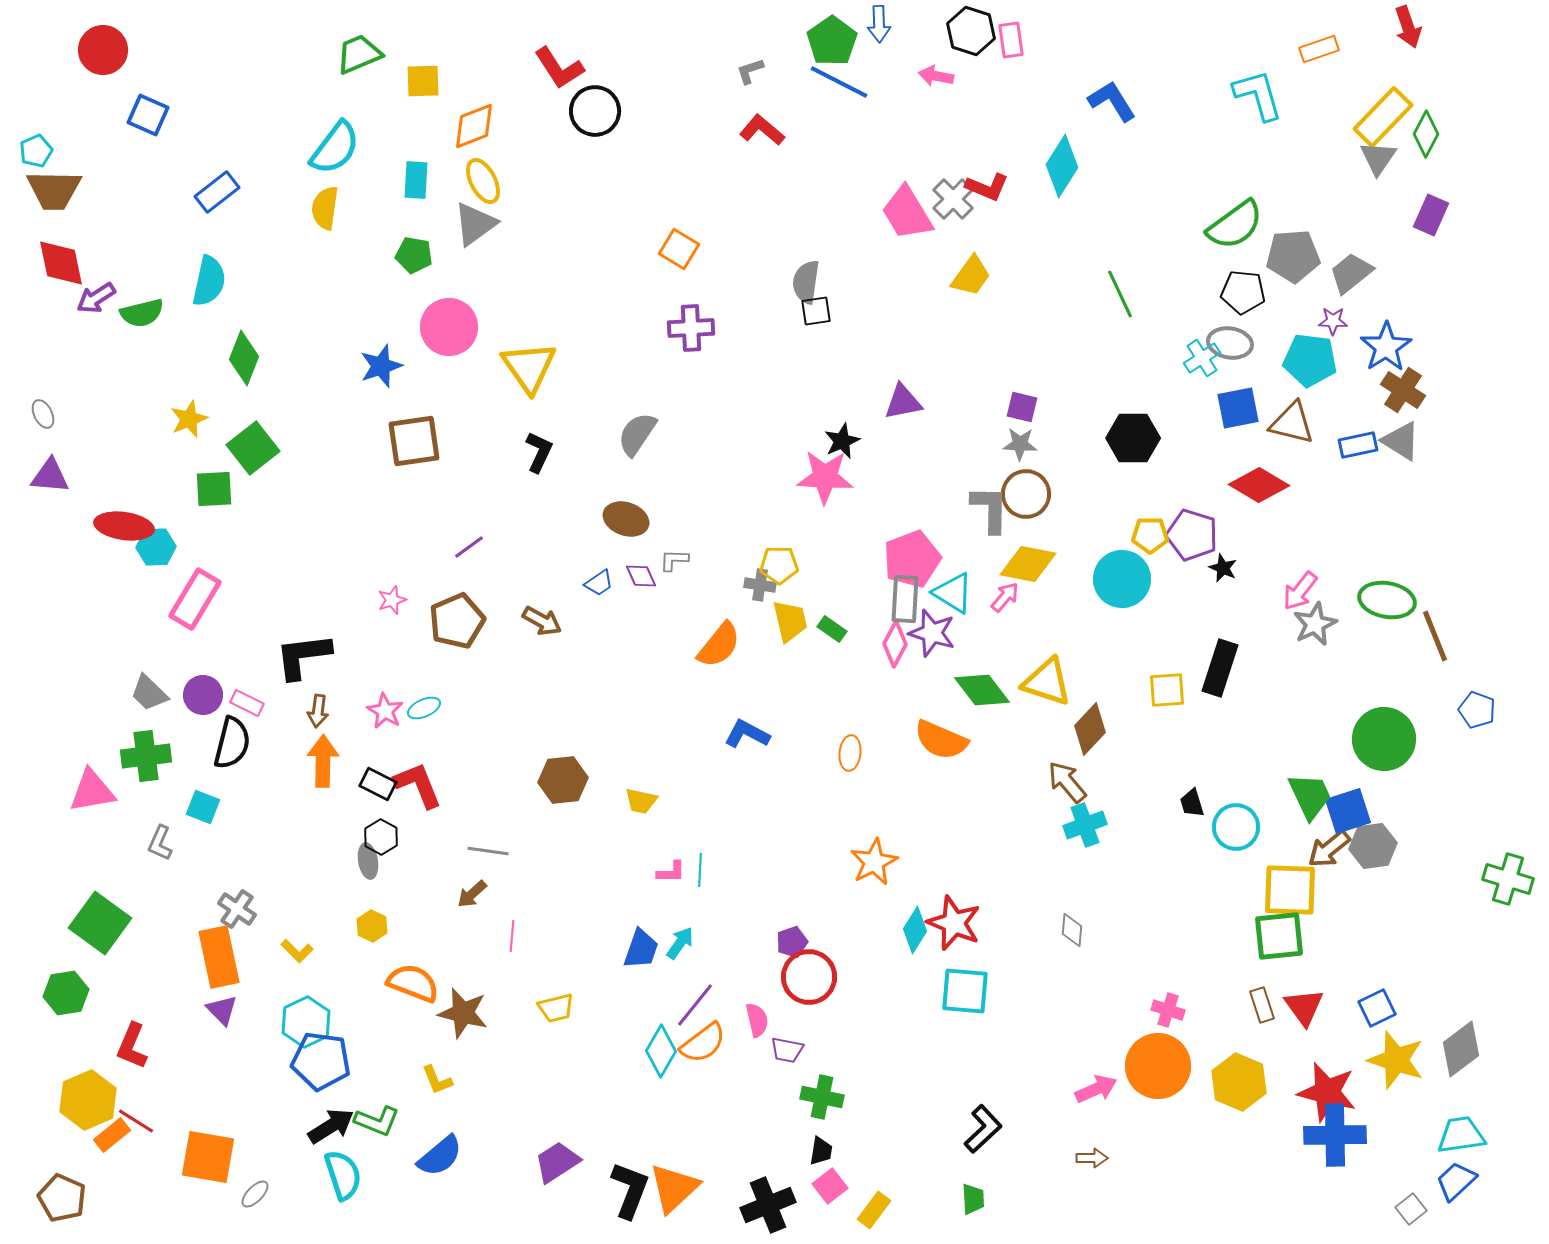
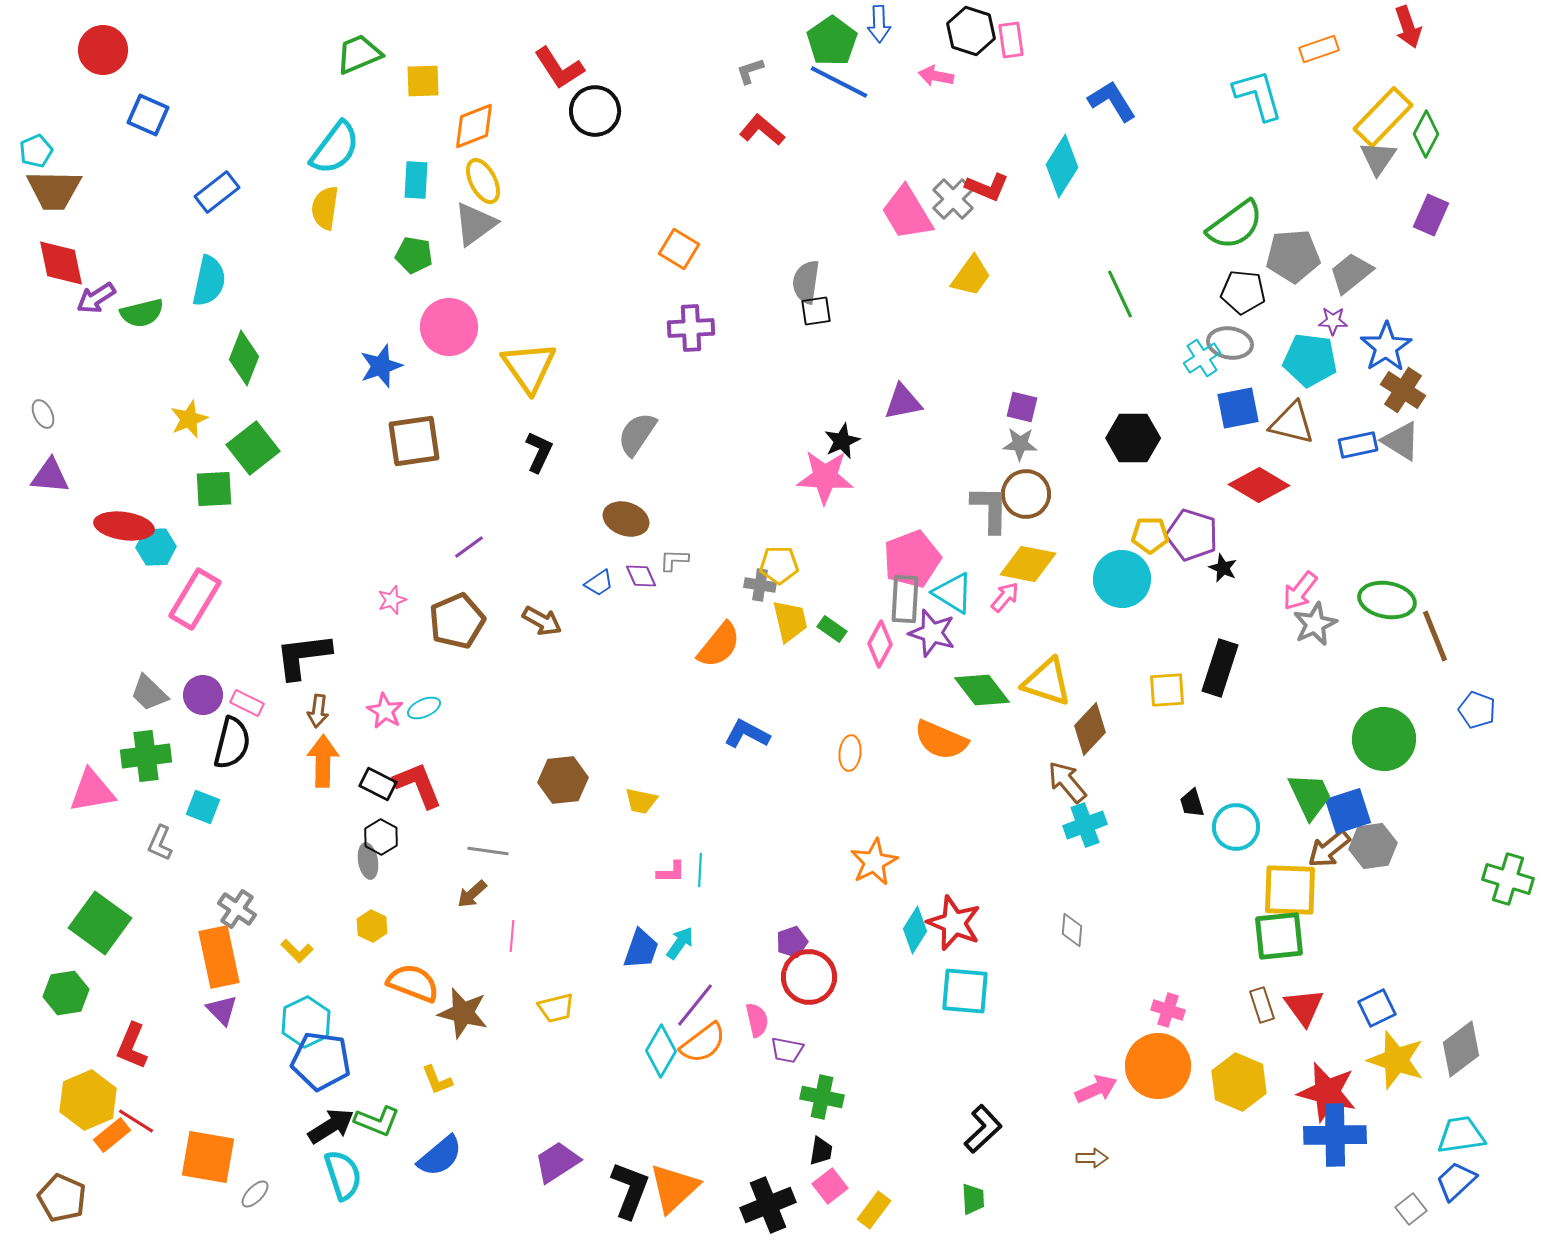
pink diamond at (895, 644): moved 15 px left
